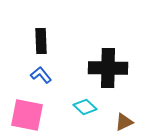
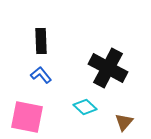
black cross: rotated 27 degrees clockwise
pink square: moved 2 px down
brown triangle: rotated 24 degrees counterclockwise
